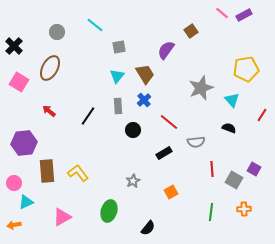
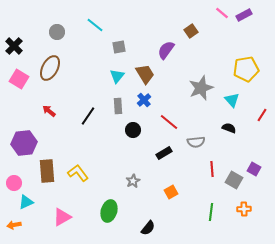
pink square at (19, 82): moved 3 px up
